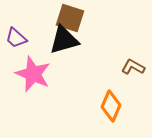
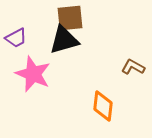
brown square: rotated 24 degrees counterclockwise
purple trapezoid: rotated 70 degrees counterclockwise
orange diamond: moved 8 px left; rotated 16 degrees counterclockwise
